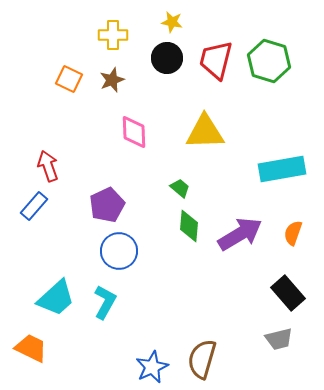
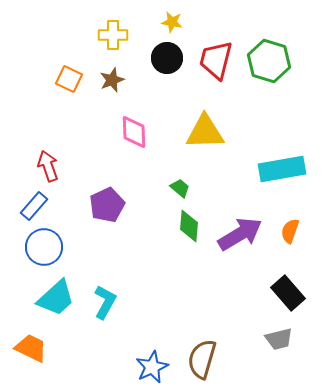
orange semicircle: moved 3 px left, 2 px up
blue circle: moved 75 px left, 4 px up
